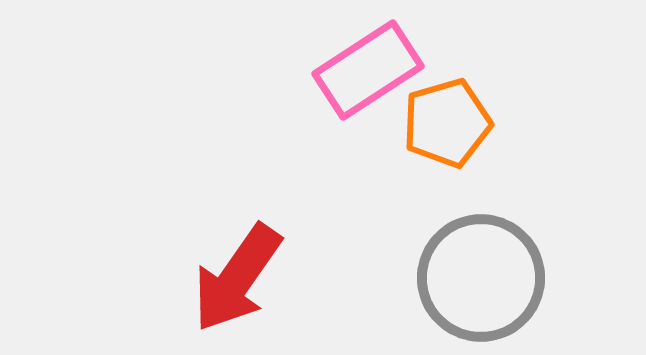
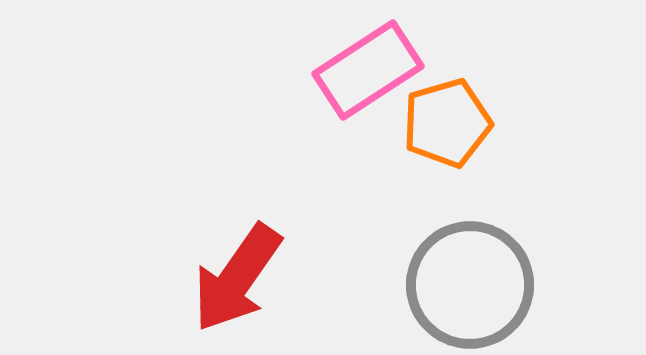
gray circle: moved 11 px left, 7 px down
